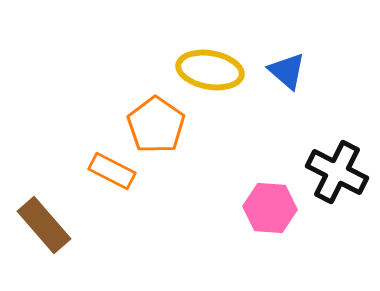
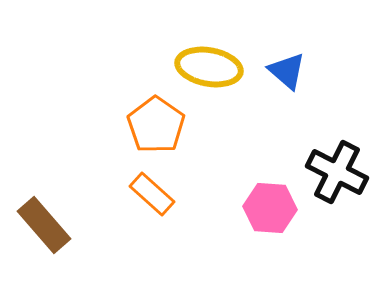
yellow ellipse: moved 1 px left, 3 px up
orange rectangle: moved 40 px right, 23 px down; rotated 15 degrees clockwise
